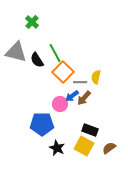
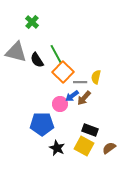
green line: moved 1 px right, 1 px down
